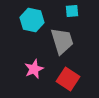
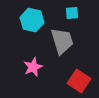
cyan square: moved 2 px down
pink star: moved 1 px left, 2 px up
red square: moved 11 px right, 2 px down
